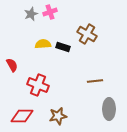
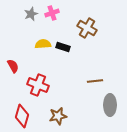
pink cross: moved 2 px right, 1 px down
brown cross: moved 6 px up
red semicircle: moved 1 px right, 1 px down
gray ellipse: moved 1 px right, 4 px up
red diamond: rotated 75 degrees counterclockwise
